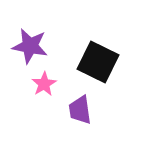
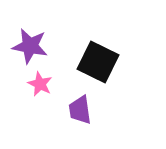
pink star: moved 4 px left; rotated 15 degrees counterclockwise
